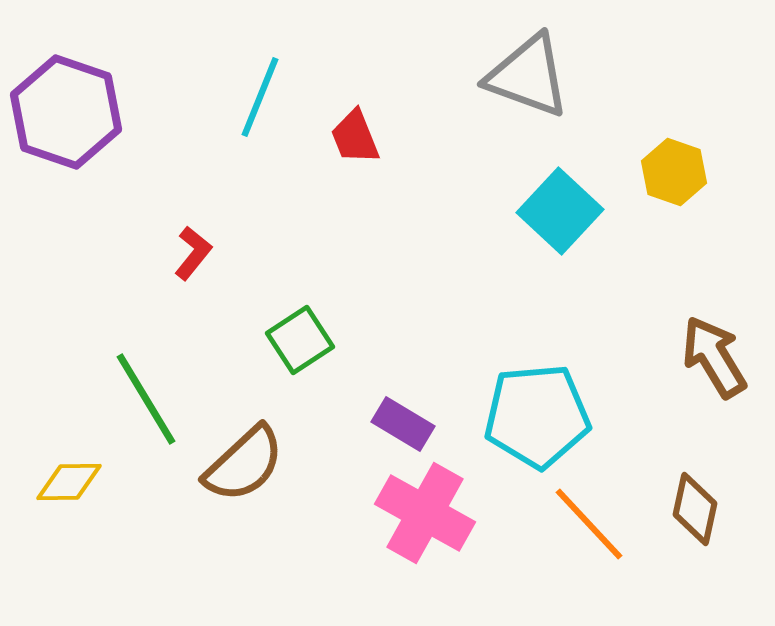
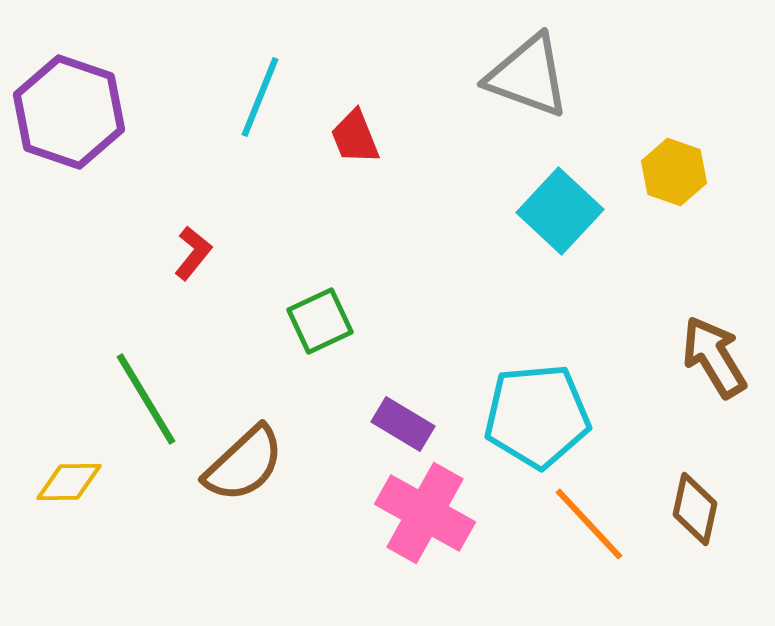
purple hexagon: moved 3 px right
green square: moved 20 px right, 19 px up; rotated 8 degrees clockwise
